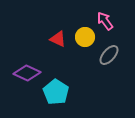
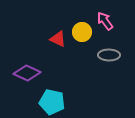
yellow circle: moved 3 px left, 5 px up
gray ellipse: rotated 50 degrees clockwise
cyan pentagon: moved 4 px left, 10 px down; rotated 20 degrees counterclockwise
